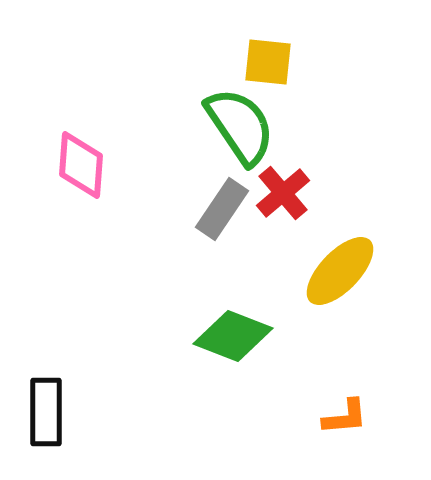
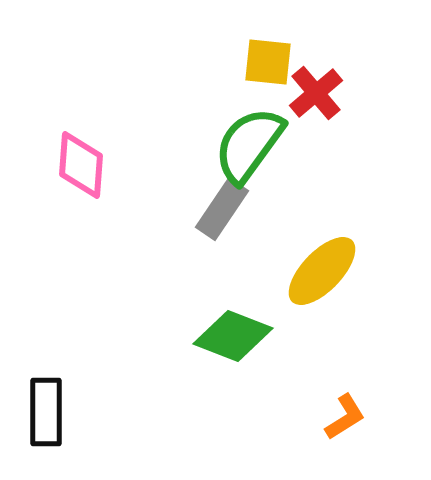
green semicircle: moved 9 px right, 19 px down; rotated 110 degrees counterclockwise
red cross: moved 33 px right, 100 px up
yellow ellipse: moved 18 px left
orange L-shape: rotated 27 degrees counterclockwise
